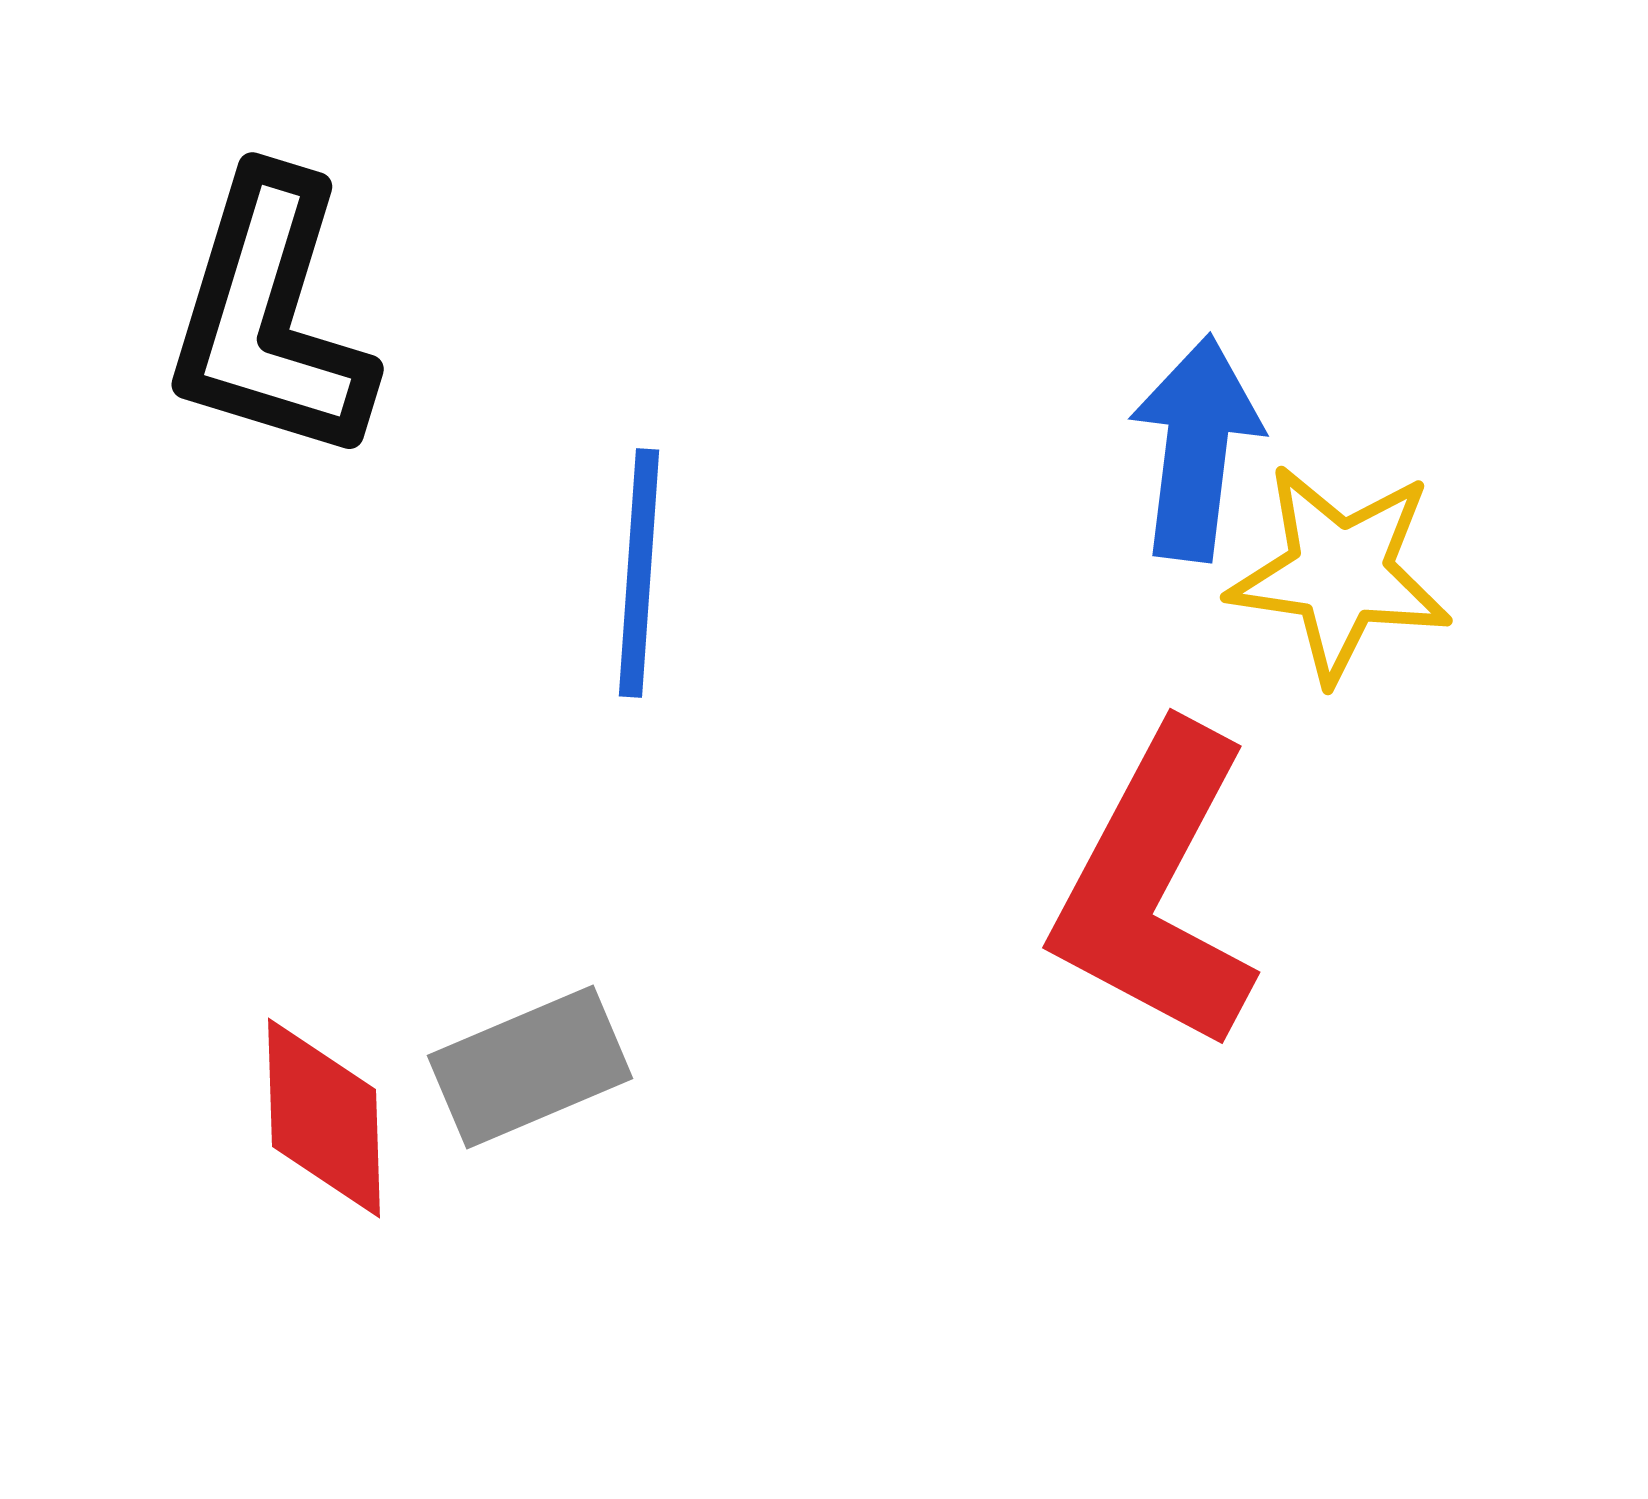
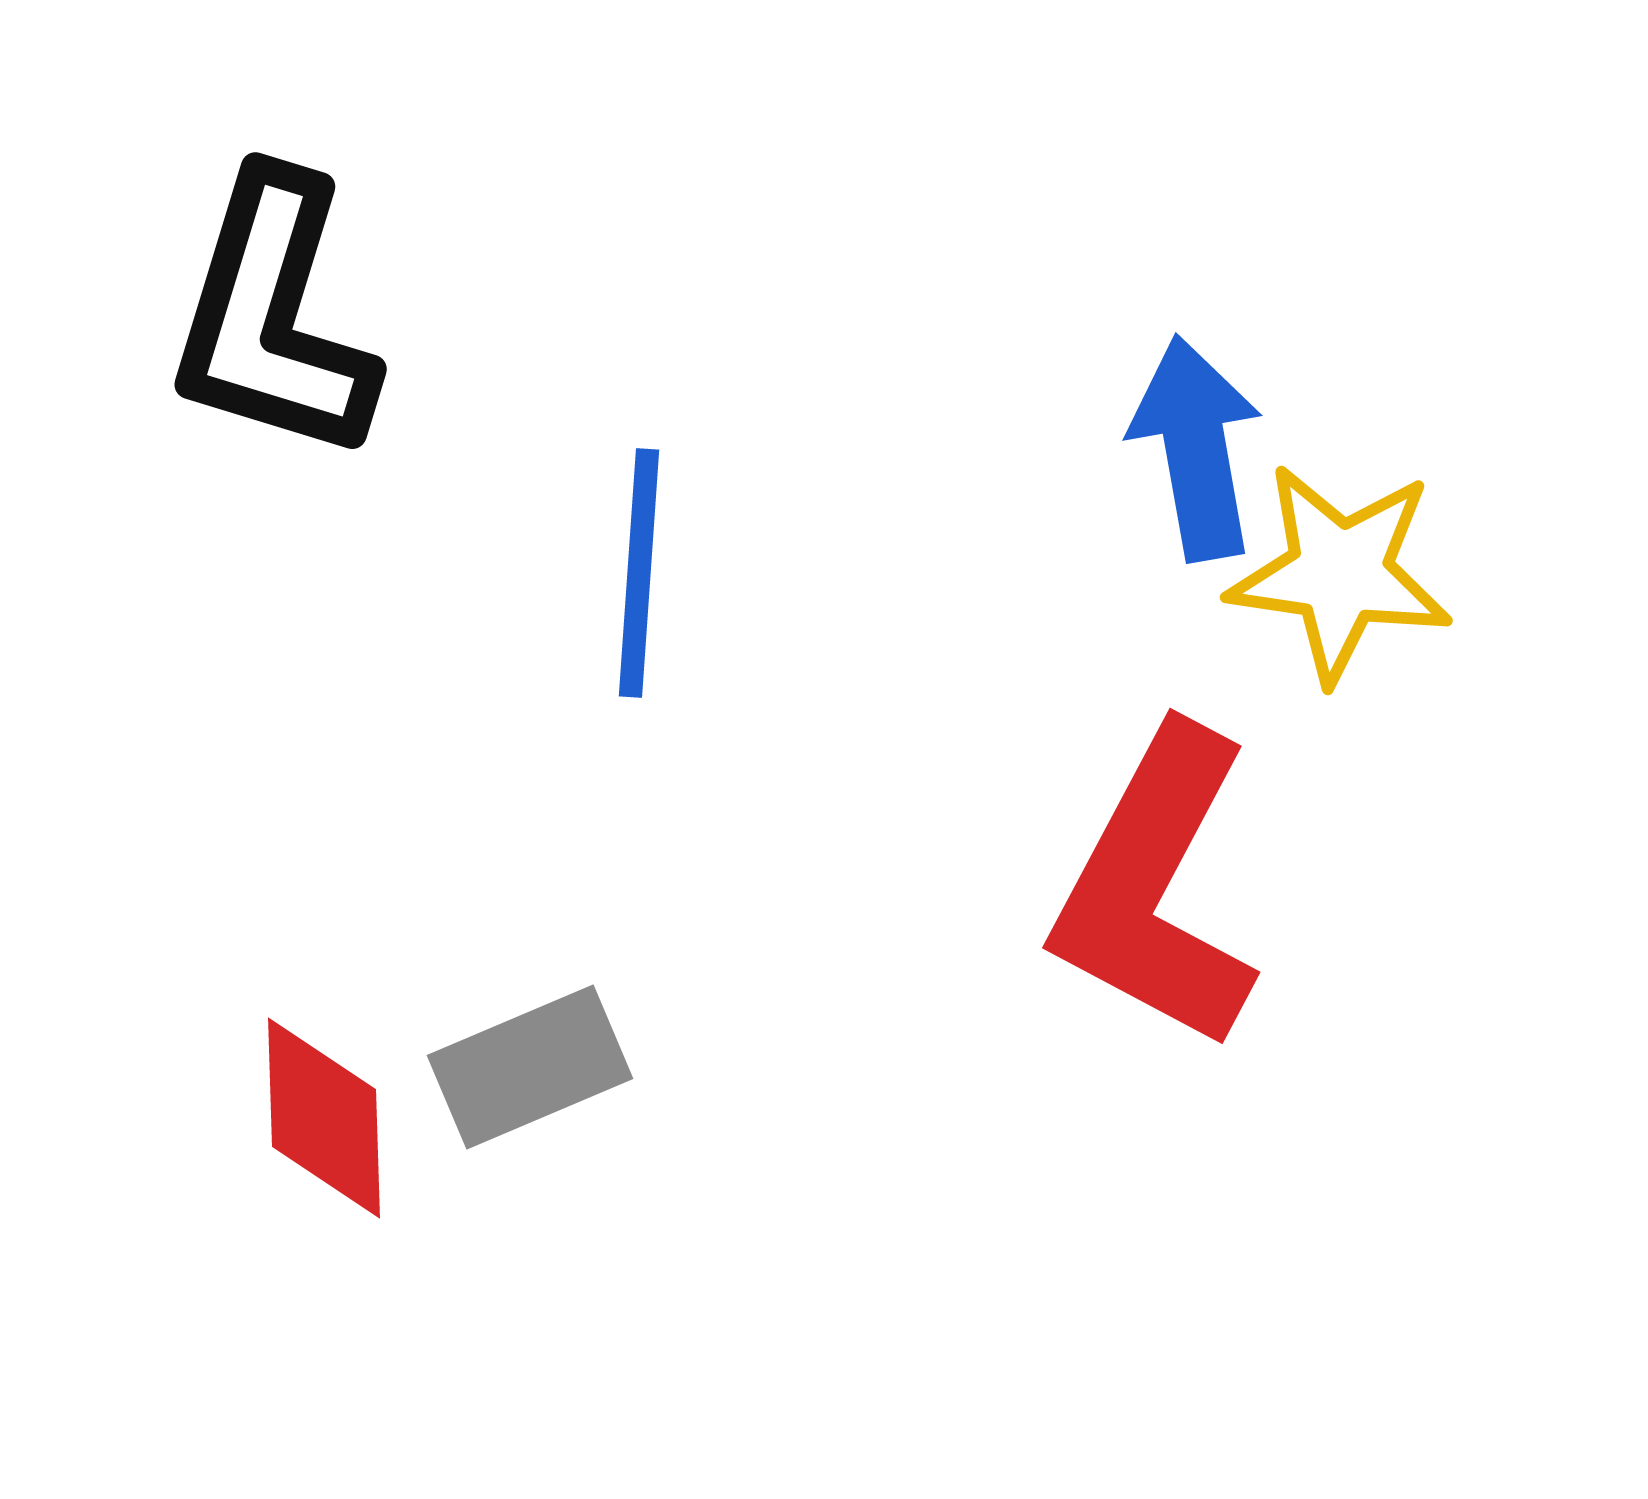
black L-shape: moved 3 px right
blue arrow: rotated 17 degrees counterclockwise
